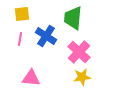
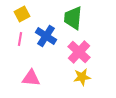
yellow square: rotated 21 degrees counterclockwise
